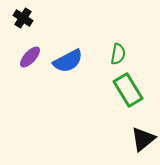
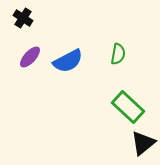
green rectangle: moved 17 px down; rotated 16 degrees counterclockwise
black triangle: moved 4 px down
